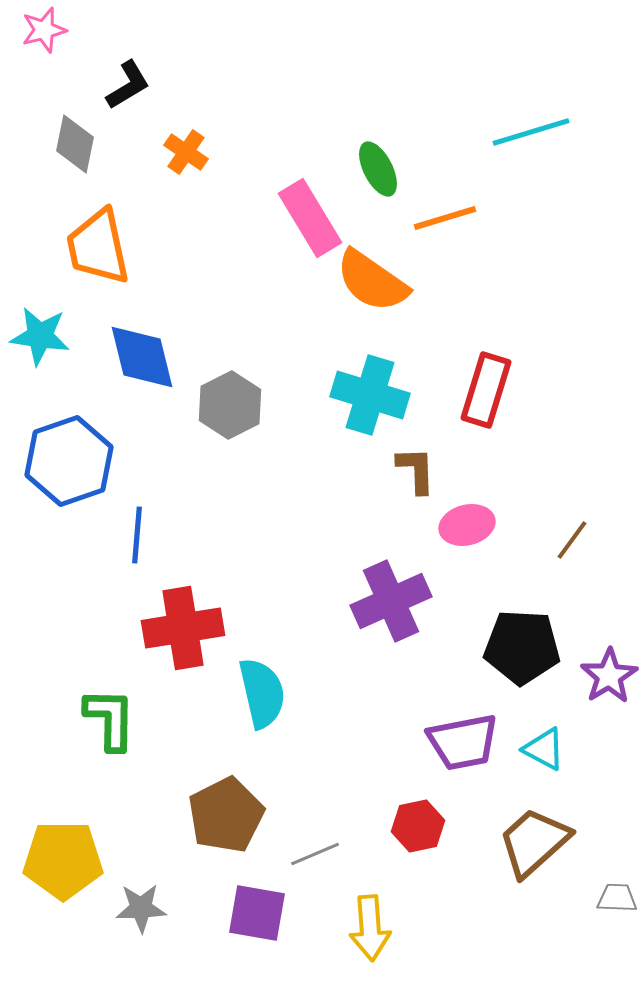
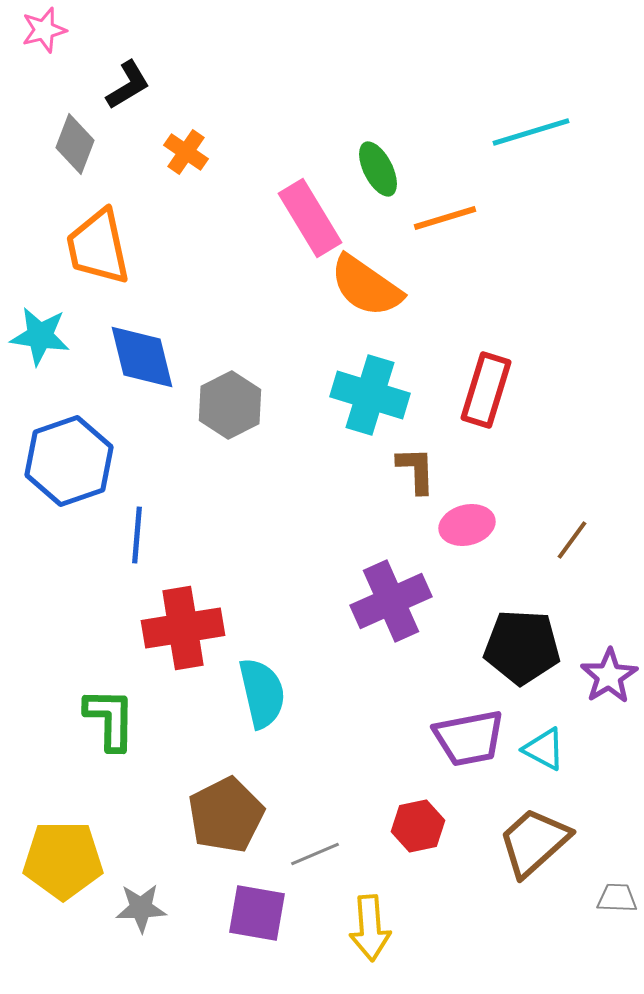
gray diamond: rotated 10 degrees clockwise
orange semicircle: moved 6 px left, 5 px down
purple trapezoid: moved 6 px right, 4 px up
